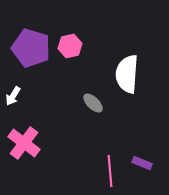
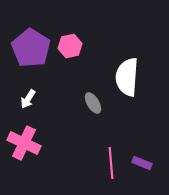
purple pentagon: rotated 15 degrees clockwise
white semicircle: moved 3 px down
white arrow: moved 15 px right, 3 px down
gray ellipse: rotated 15 degrees clockwise
pink cross: rotated 12 degrees counterclockwise
pink line: moved 1 px right, 8 px up
